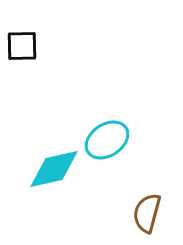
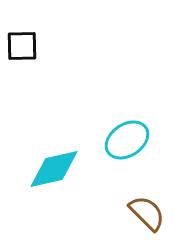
cyan ellipse: moved 20 px right
brown semicircle: rotated 120 degrees clockwise
